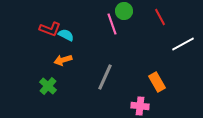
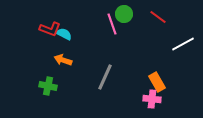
green circle: moved 3 px down
red line: moved 2 px left; rotated 24 degrees counterclockwise
cyan semicircle: moved 2 px left, 1 px up
orange arrow: rotated 36 degrees clockwise
green cross: rotated 30 degrees counterclockwise
pink cross: moved 12 px right, 7 px up
